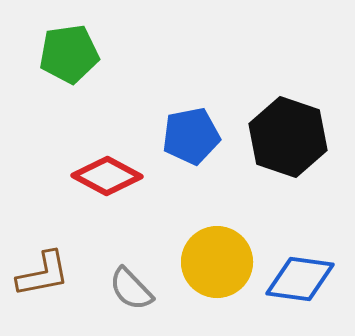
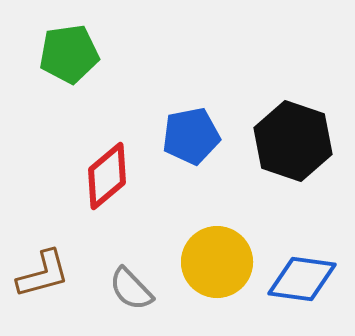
black hexagon: moved 5 px right, 4 px down
red diamond: rotated 68 degrees counterclockwise
brown L-shape: rotated 4 degrees counterclockwise
blue diamond: moved 2 px right
